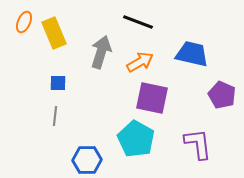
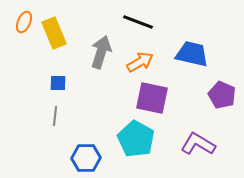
purple L-shape: rotated 52 degrees counterclockwise
blue hexagon: moved 1 px left, 2 px up
